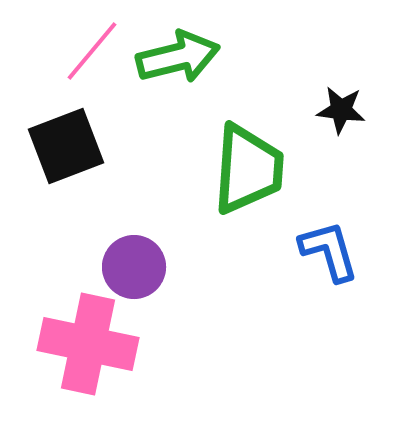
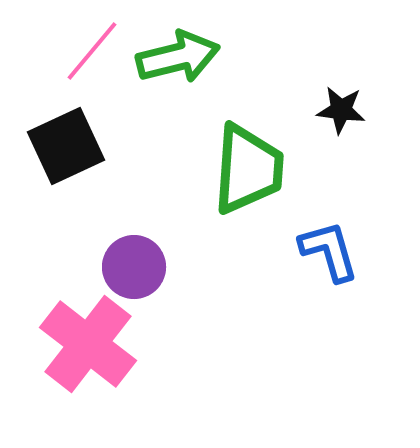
black square: rotated 4 degrees counterclockwise
pink cross: rotated 26 degrees clockwise
